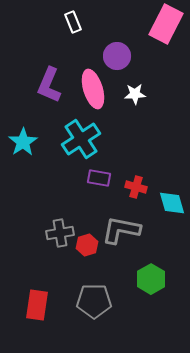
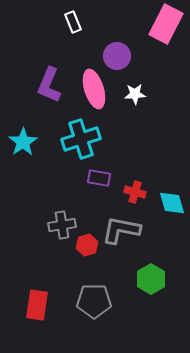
pink ellipse: moved 1 px right
cyan cross: rotated 15 degrees clockwise
red cross: moved 1 px left, 5 px down
gray cross: moved 2 px right, 8 px up
